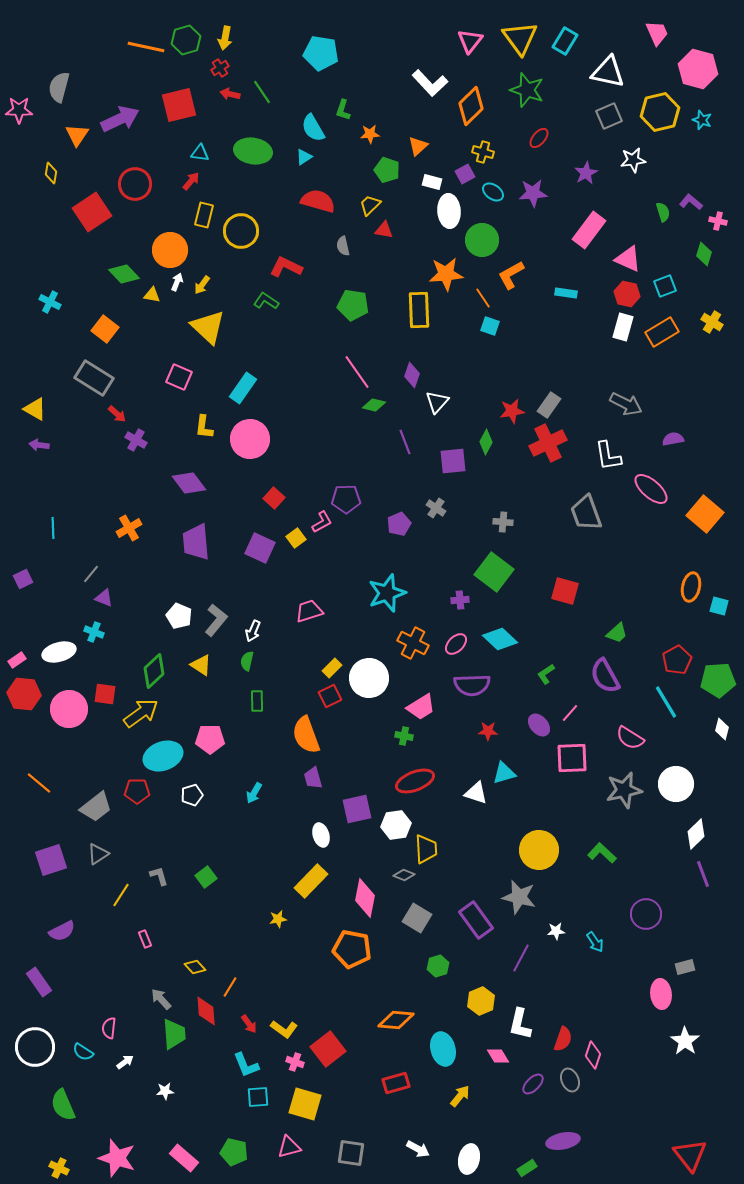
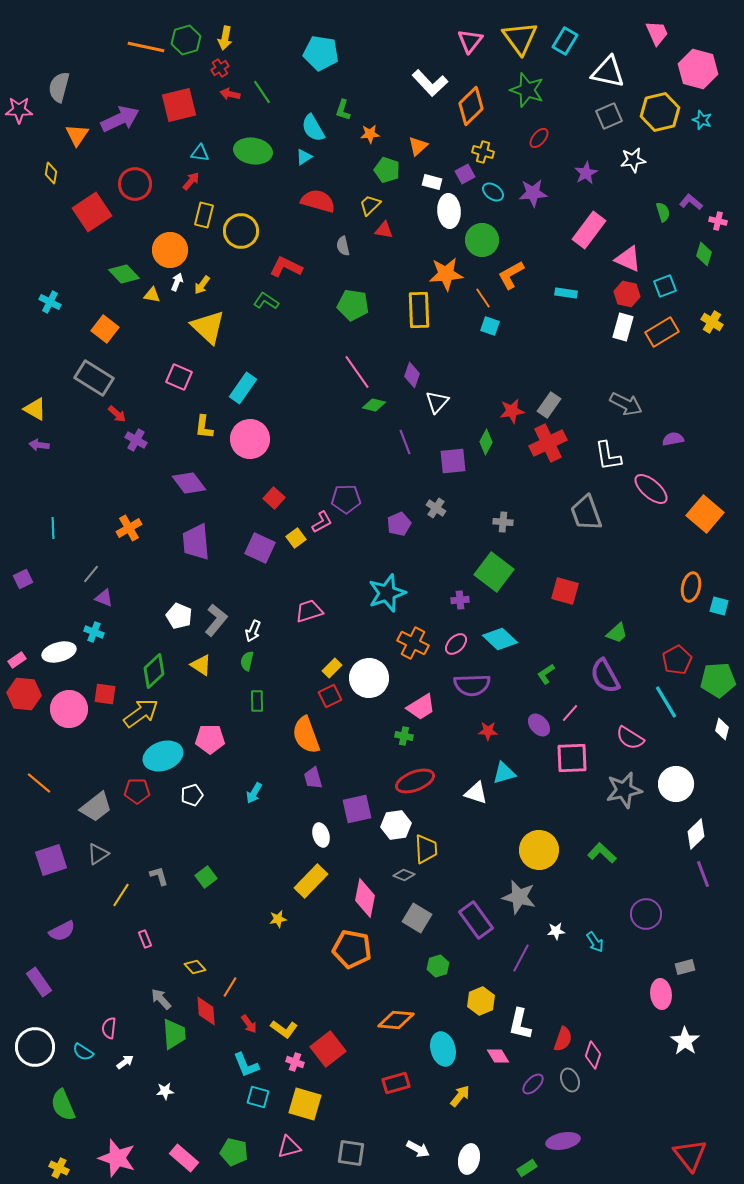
cyan square at (258, 1097): rotated 20 degrees clockwise
